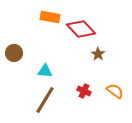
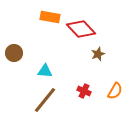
brown star: rotated 16 degrees clockwise
orange semicircle: rotated 84 degrees clockwise
brown line: rotated 8 degrees clockwise
